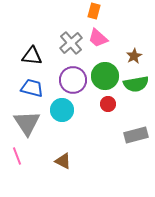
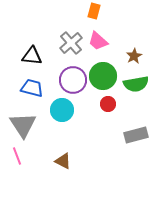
pink trapezoid: moved 3 px down
green circle: moved 2 px left
gray triangle: moved 4 px left, 2 px down
